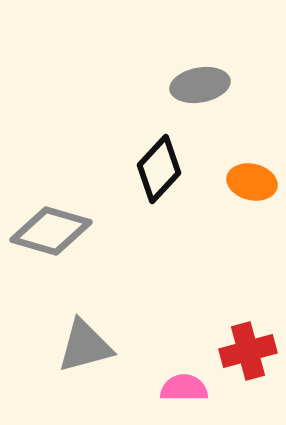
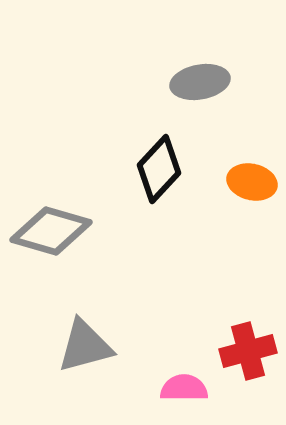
gray ellipse: moved 3 px up
